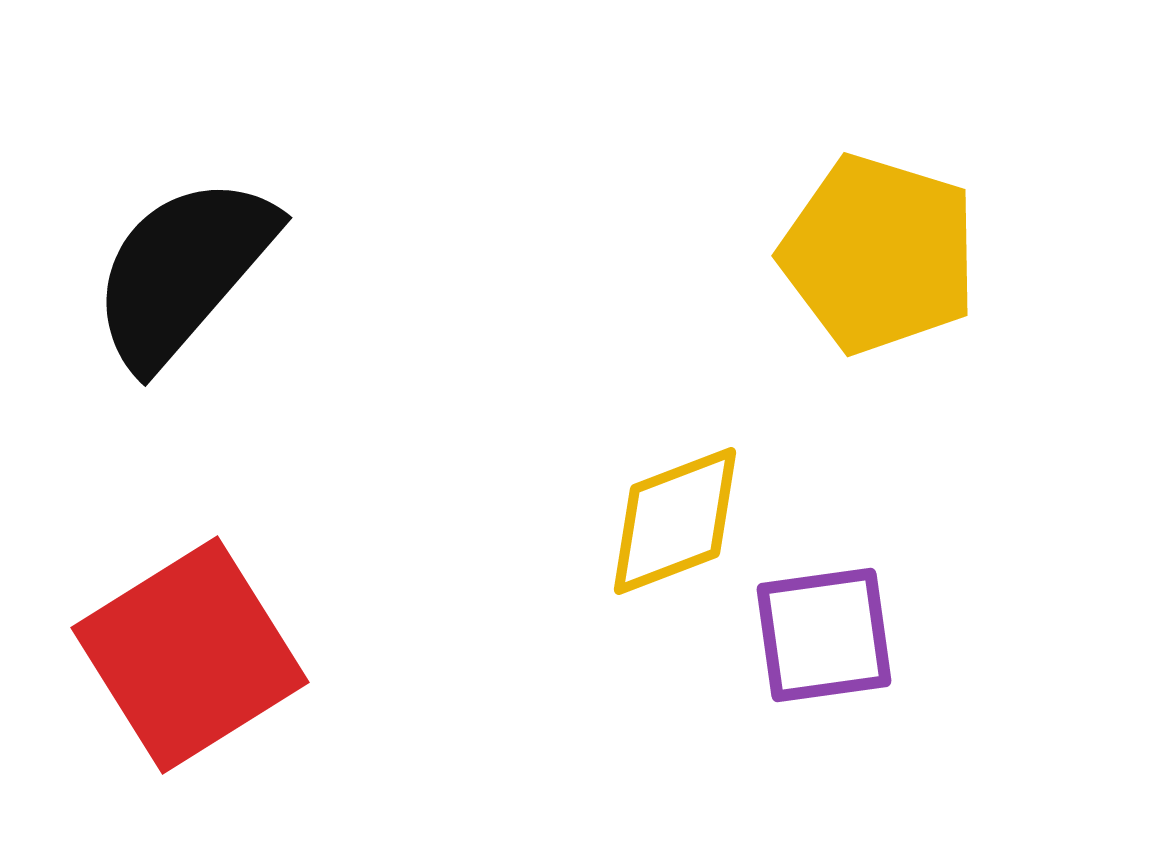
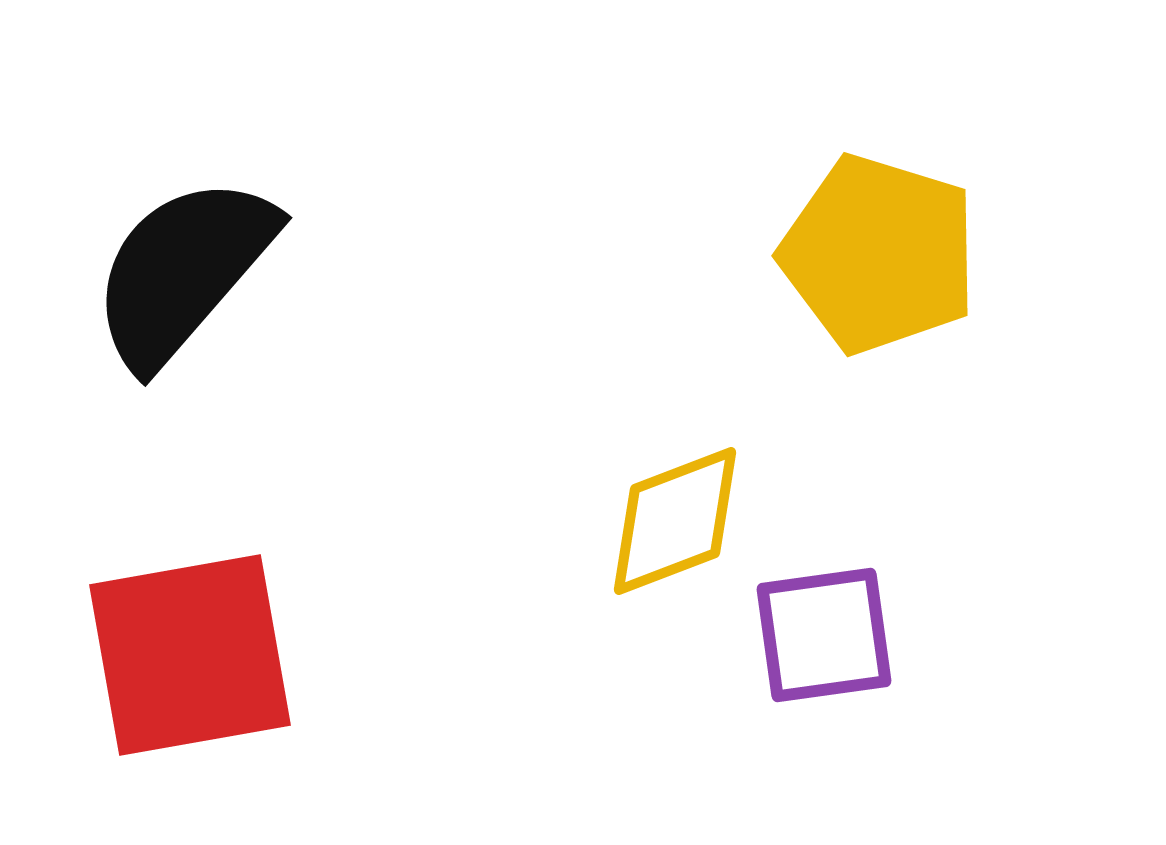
red square: rotated 22 degrees clockwise
